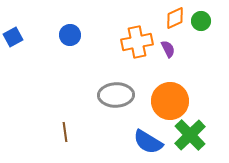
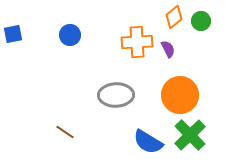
orange diamond: moved 1 px left, 1 px up; rotated 15 degrees counterclockwise
blue square: moved 3 px up; rotated 18 degrees clockwise
orange cross: rotated 8 degrees clockwise
orange circle: moved 10 px right, 6 px up
brown line: rotated 48 degrees counterclockwise
